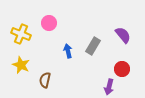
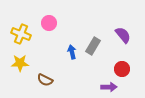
blue arrow: moved 4 px right, 1 px down
yellow star: moved 1 px left, 2 px up; rotated 24 degrees counterclockwise
brown semicircle: rotated 77 degrees counterclockwise
purple arrow: rotated 105 degrees counterclockwise
